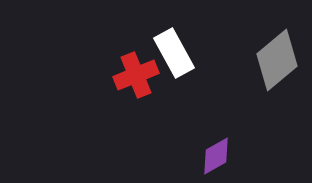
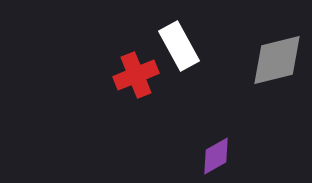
white rectangle: moved 5 px right, 7 px up
gray diamond: rotated 26 degrees clockwise
